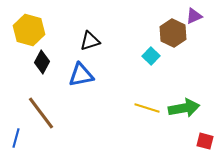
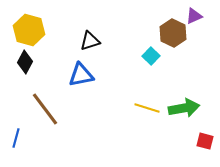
black diamond: moved 17 px left
brown line: moved 4 px right, 4 px up
